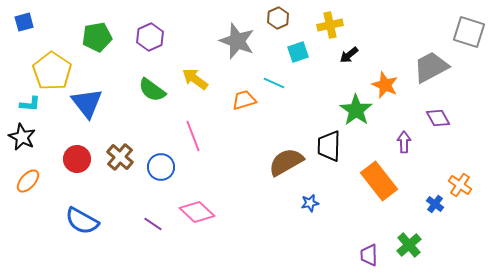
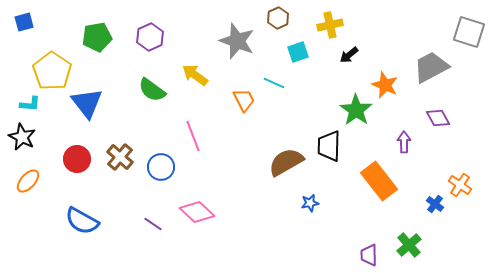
yellow arrow: moved 4 px up
orange trapezoid: rotated 80 degrees clockwise
